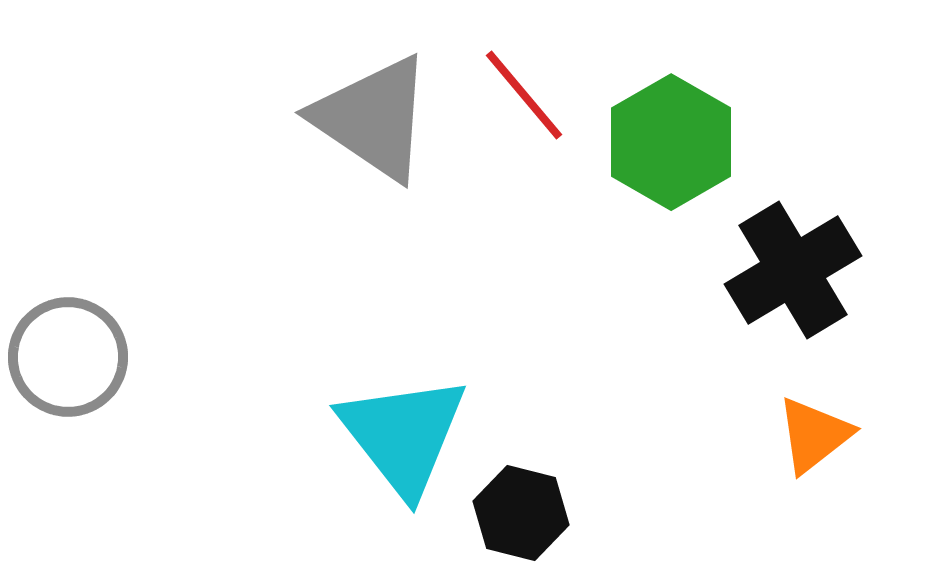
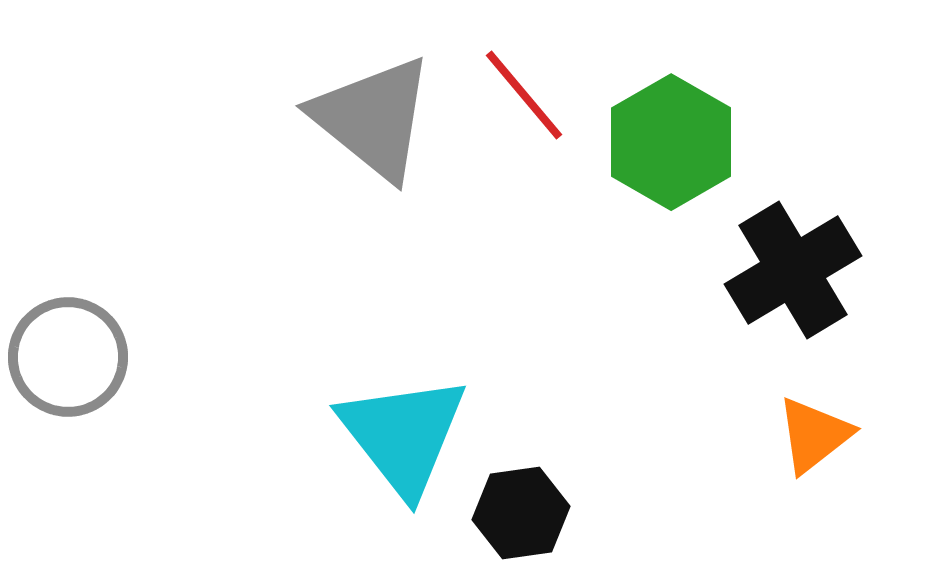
gray triangle: rotated 5 degrees clockwise
black hexagon: rotated 22 degrees counterclockwise
